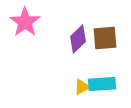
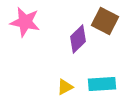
pink star: rotated 24 degrees counterclockwise
brown square: moved 17 px up; rotated 32 degrees clockwise
yellow triangle: moved 17 px left
